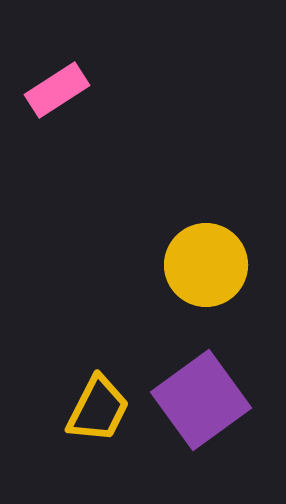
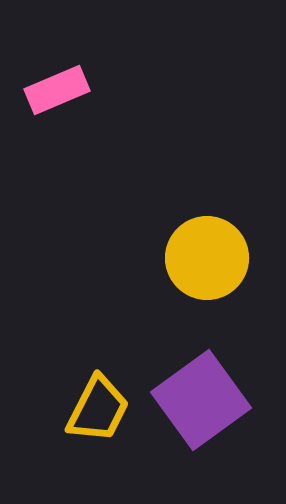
pink rectangle: rotated 10 degrees clockwise
yellow circle: moved 1 px right, 7 px up
